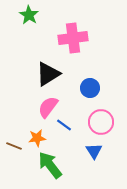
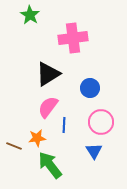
green star: moved 1 px right
blue line: rotated 56 degrees clockwise
